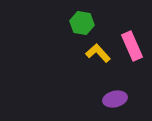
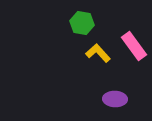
pink rectangle: moved 2 px right; rotated 12 degrees counterclockwise
purple ellipse: rotated 15 degrees clockwise
